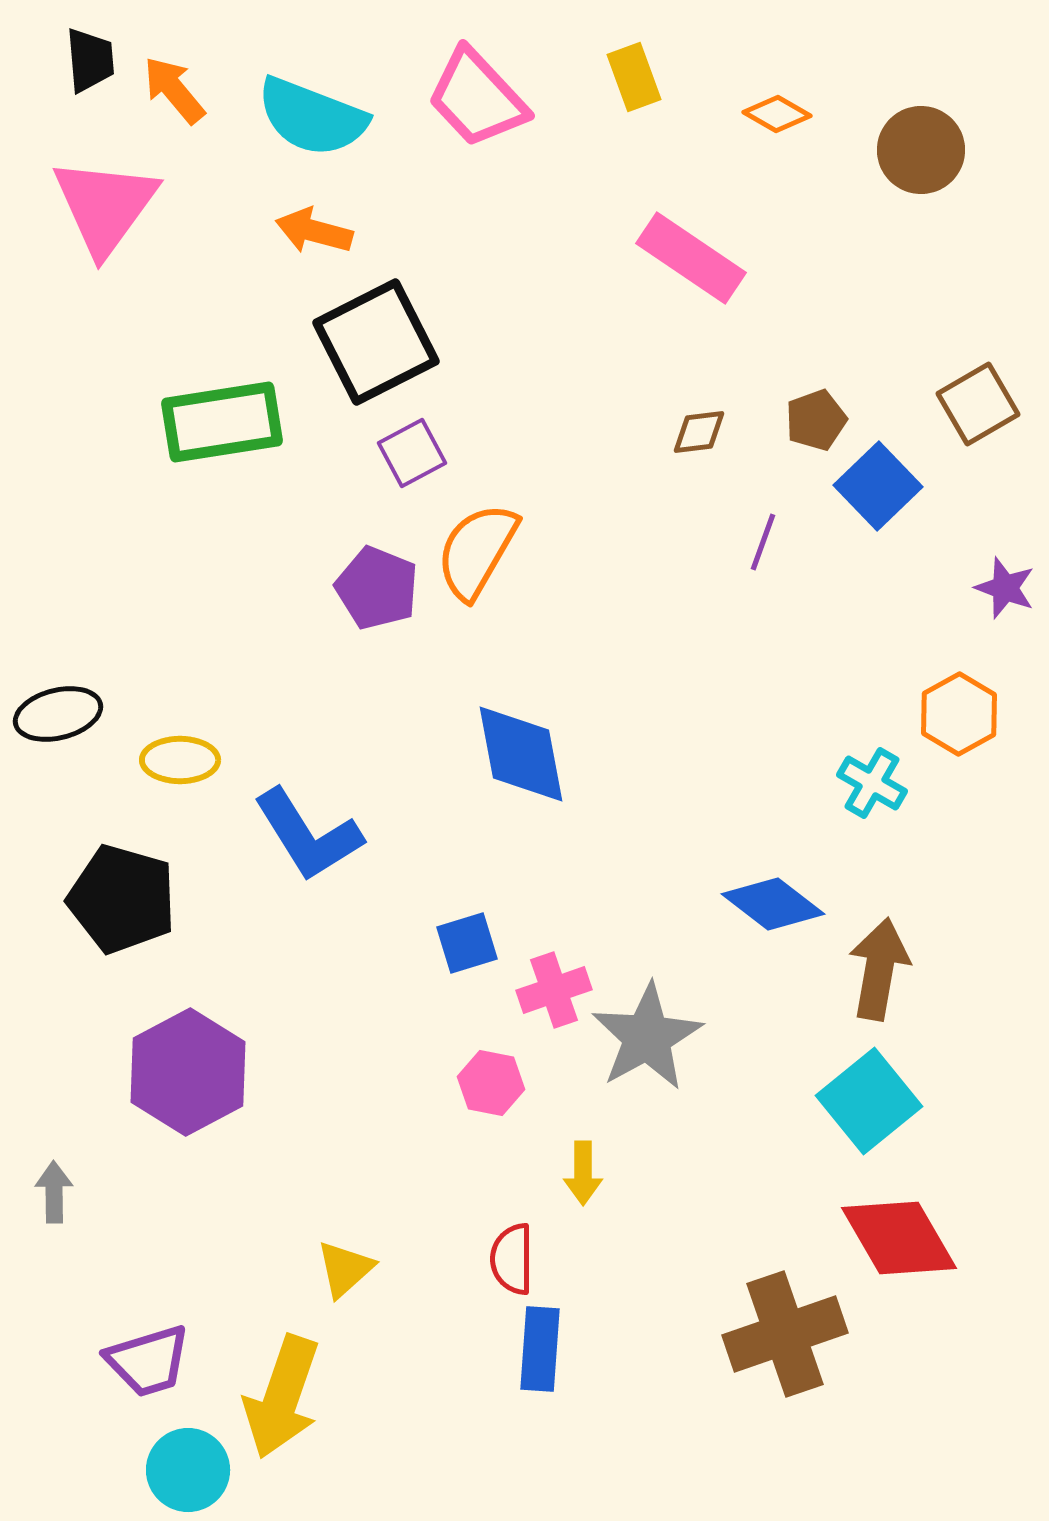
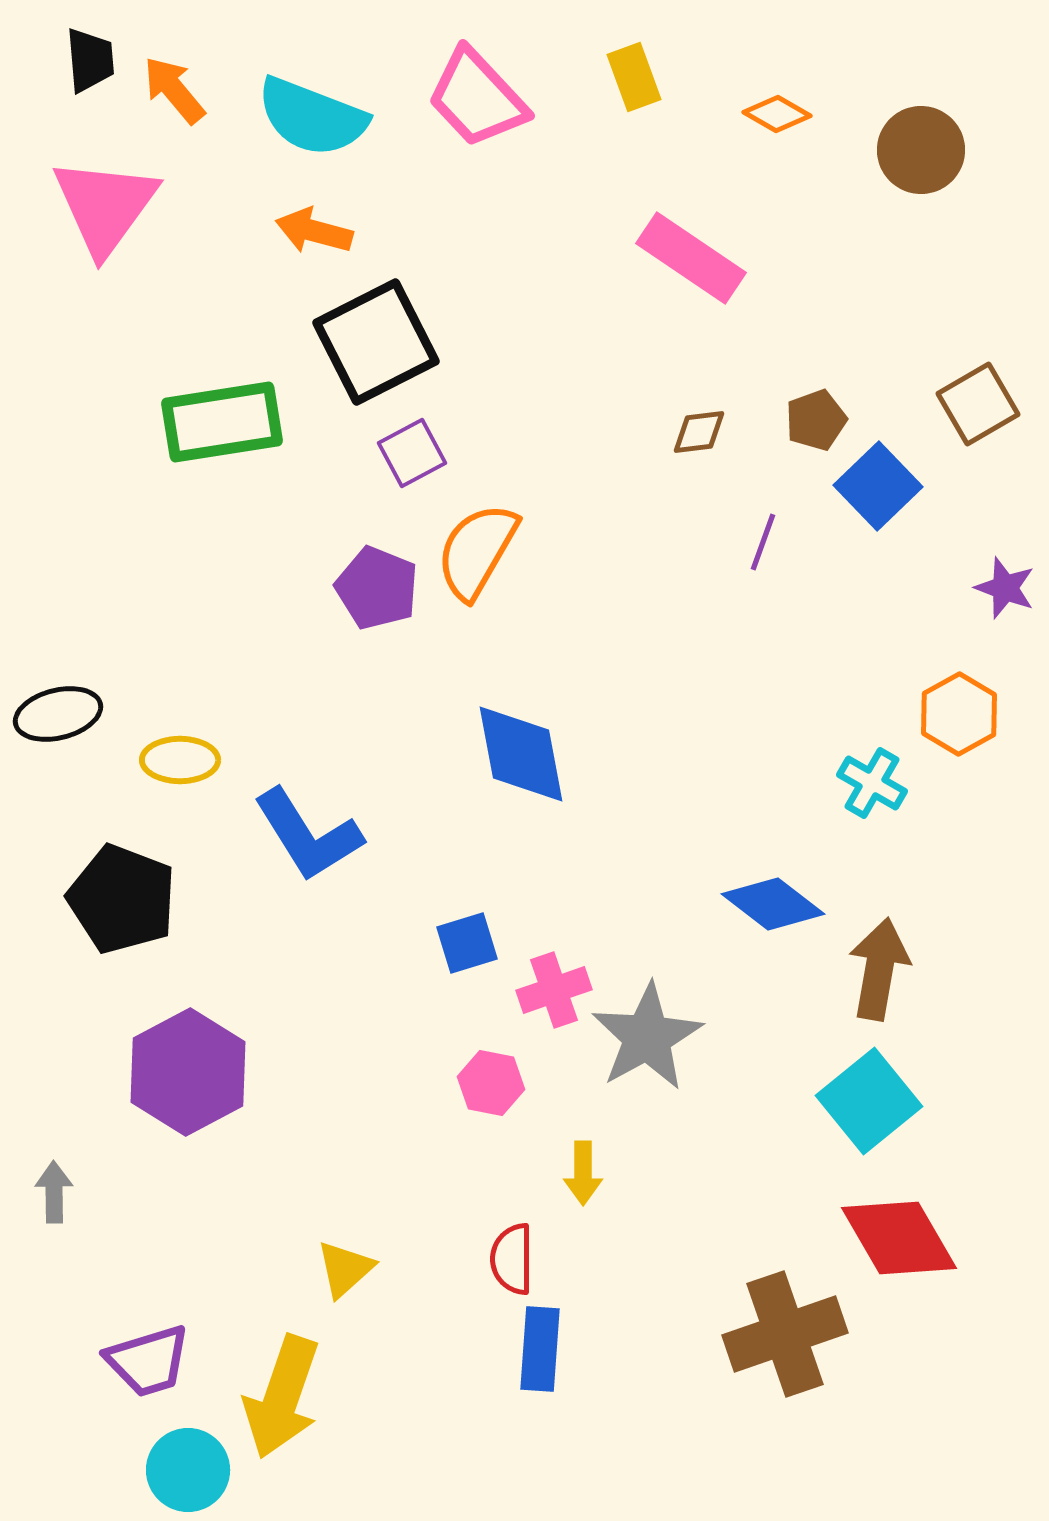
black pentagon at (122, 899): rotated 5 degrees clockwise
